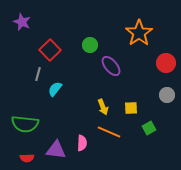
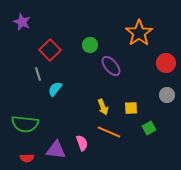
gray line: rotated 32 degrees counterclockwise
pink semicircle: rotated 21 degrees counterclockwise
